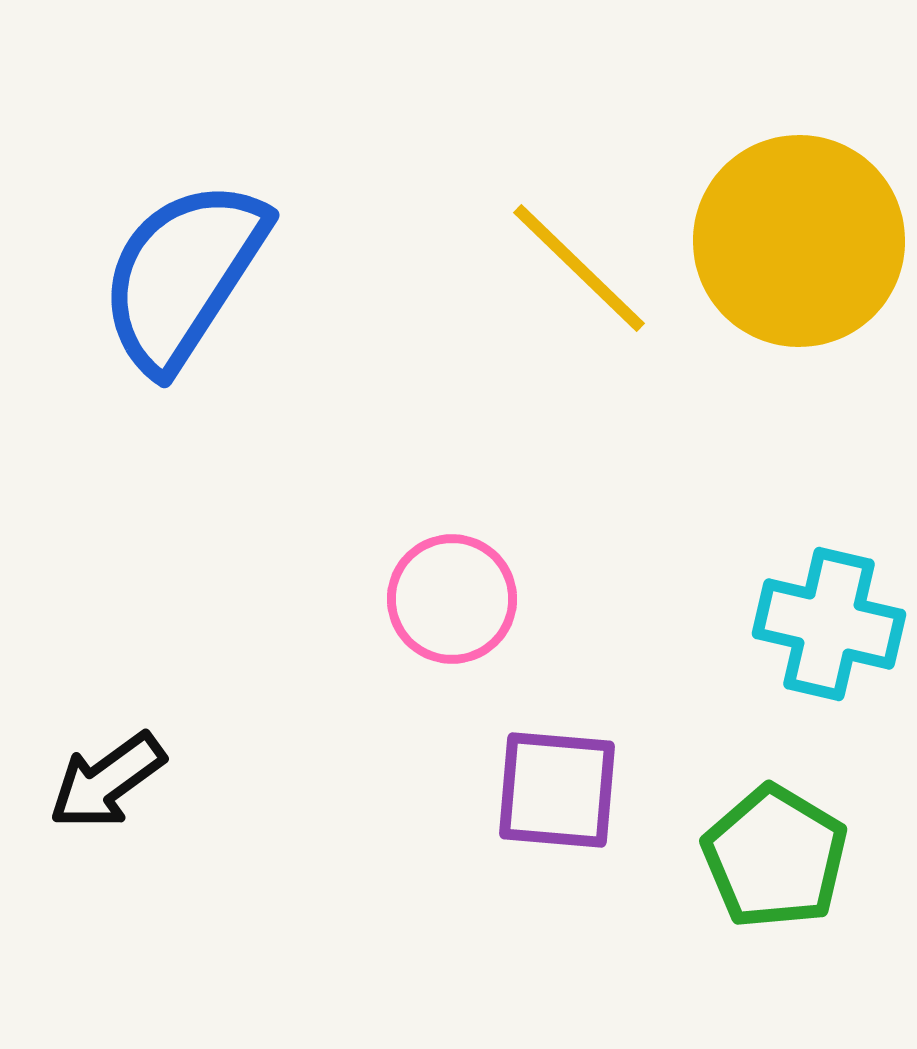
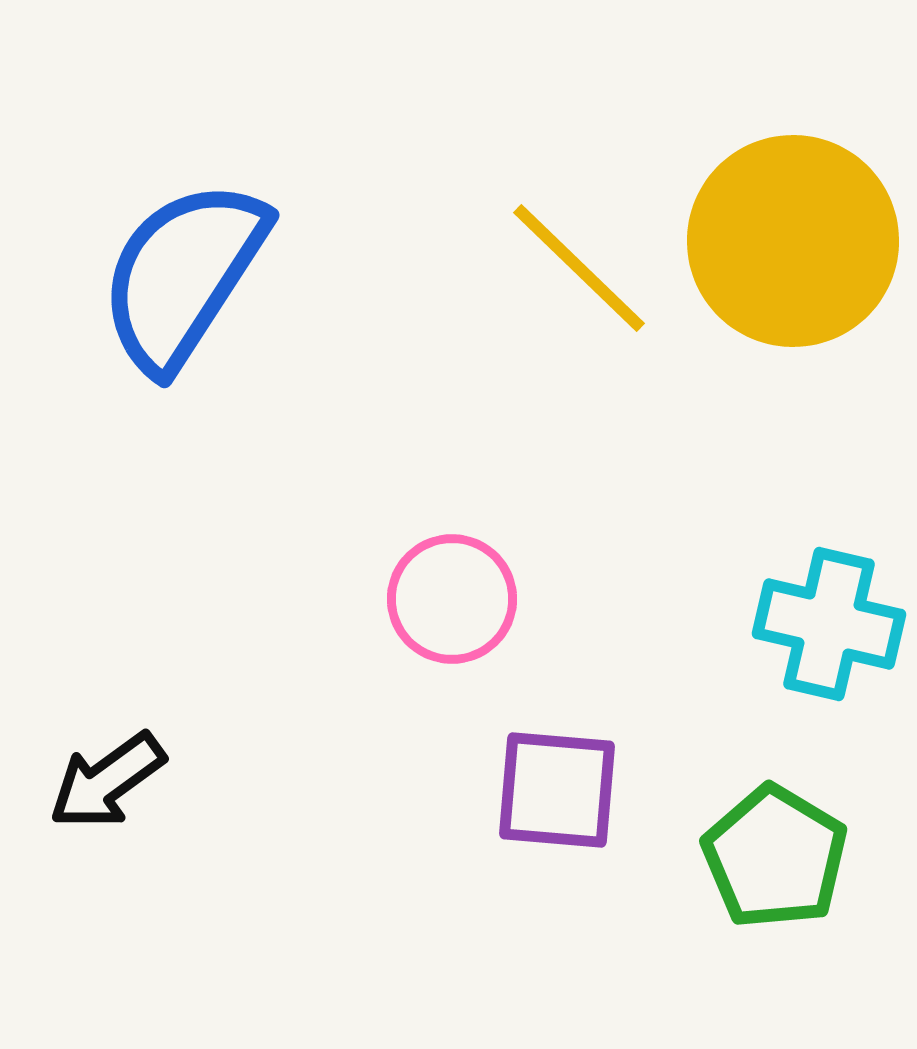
yellow circle: moved 6 px left
